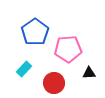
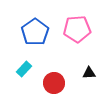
pink pentagon: moved 9 px right, 20 px up
